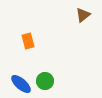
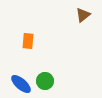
orange rectangle: rotated 21 degrees clockwise
